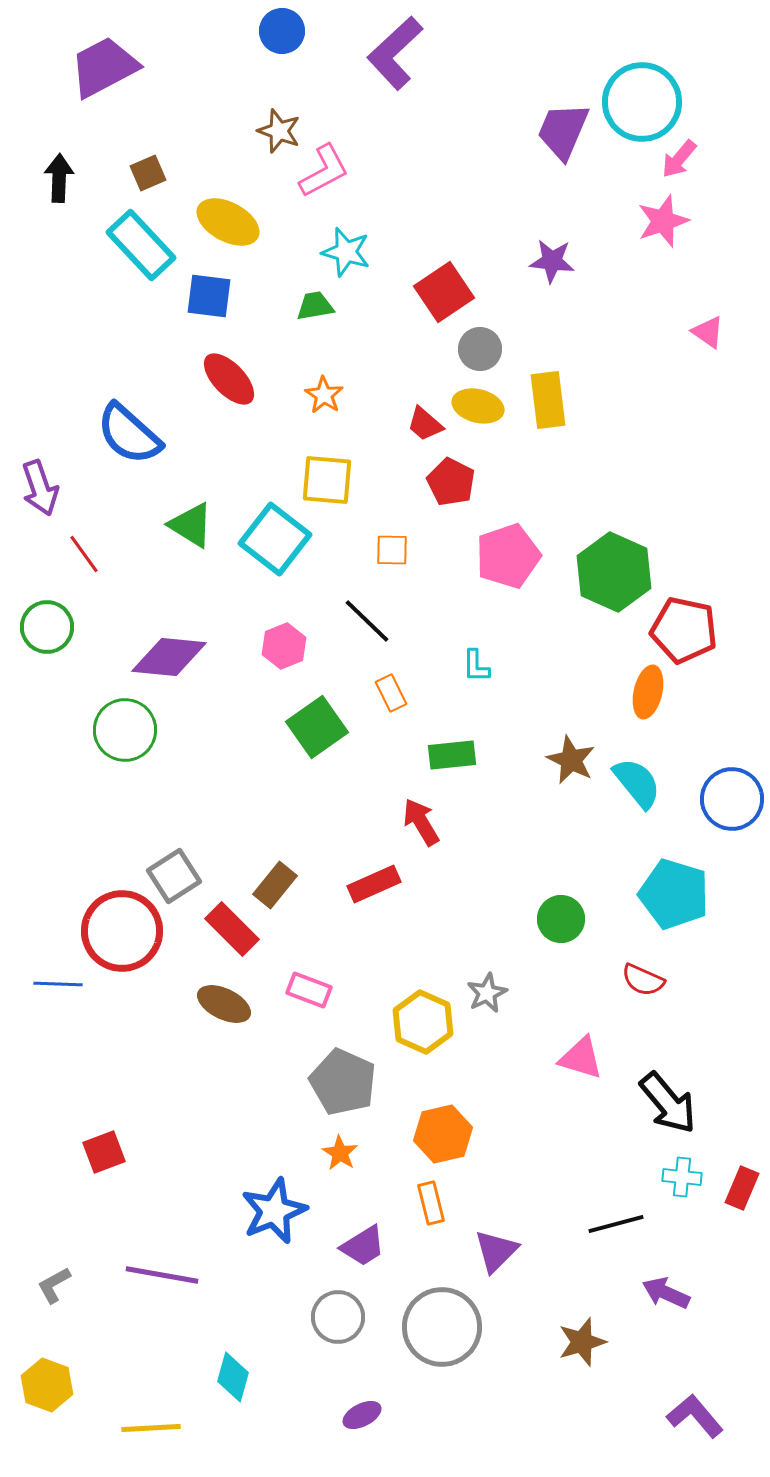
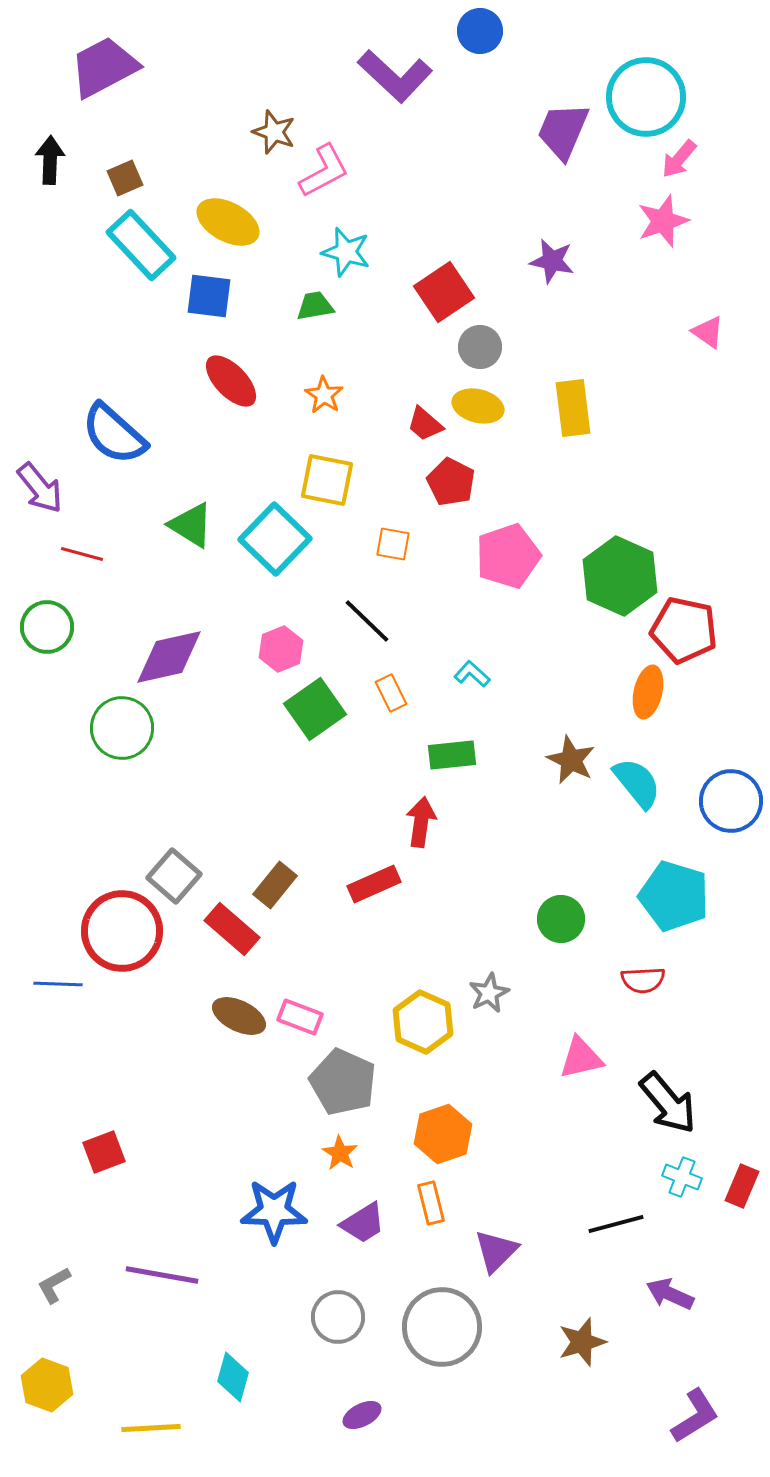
blue circle at (282, 31): moved 198 px right
purple L-shape at (395, 53): moved 23 px down; rotated 94 degrees counterclockwise
cyan circle at (642, 102): moved 4 px right, 5 px up
brown star at (279, 131): moved 5 px left, 1 px down
brown square at (148, 173): moved 23 px left, 5 px down
black arrow at (59, 178): moved 9 px left, 18 px up
purple star at (552, 261): rotated 6 degrees clockwise
gray circle at (480, 349): moved 2 px up
red ellipse at (229, 379): moved 2 px right, 2 px down
yellow rectangle at (548, 400): moved 25 px right, 8 px down
blue semicircle at (129, 434): moved 15 px left
yellow square at (327, 480): rotated 6 degrees clockwise
purple arrow at (40, 488): rotated 20 degrees counterclockwise
cyan square at (275, 539): rotated 6 degrees clockwise
orange square at (392, 550): moved 1 px right, 6 px up; rotated 9 degrees clockwise
red line at (84, 554): moved 2 px left; rotated 39 degrees counterclockwise
green hexagon at (614, 572): moved 6 px right, 4 px down
pink hexagon at (284, 646): moved 3 px left, 3 px down
purple diamond at (169, 657): rotated 18 degrees counterclockwise
cyan L-shape at (476, 666): moved 4 px left, 8 px down; rotated 132 degrees clockwise
green square at (317, 727): moved 2 px left, 18 px up
green circle at (125, 730): moved 3 px left, 2 px up
blue circle at (732, 799): moved 1 px left, 2 px down
red arrow at (421, 822): rotated 39 degrees clockwise
gray square at (174, 876): rotated 16 degrees counterclockwise
cyan pentagon at (674, 894): moved 2 px down
red rectangle at (232, 929): rotated 4 degrees counterclockwise
red semicircle at (643, 980): rotated 27 degrees counterclockwise
pink rectangle at (309, 990): moved 9 px left, 27 px down
gray star at (487, 993): moved 2 px right
brown ellipse at (224, 1004): moved 15 px right, 12 px down
pink triangle at (581, 1058): rotated 30 degrees counterclockwise
orange hexagon at (443, 1134): rotated 6 degrees counterclockwise
cyan cross at (682, 1177): rotated 15 degrees clockwise
red rectangle at (742, 1188): moved 2 px up
blue star at (274, 1211): rotated 24 degrees clockwise
purple trapezoid at (363, 1246): moved 23 px up
purple arrow at (666, 1293): moved 4 px right, 1 px down
purple L-shape at (695, 1416): rotated 98 degrees clockwise
